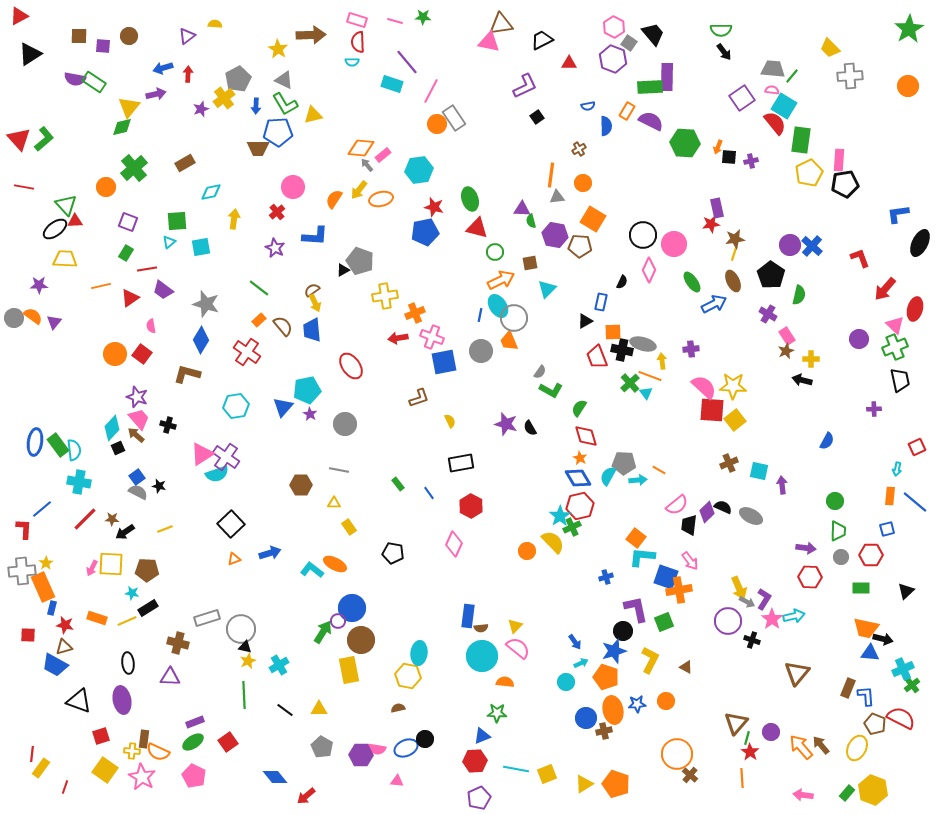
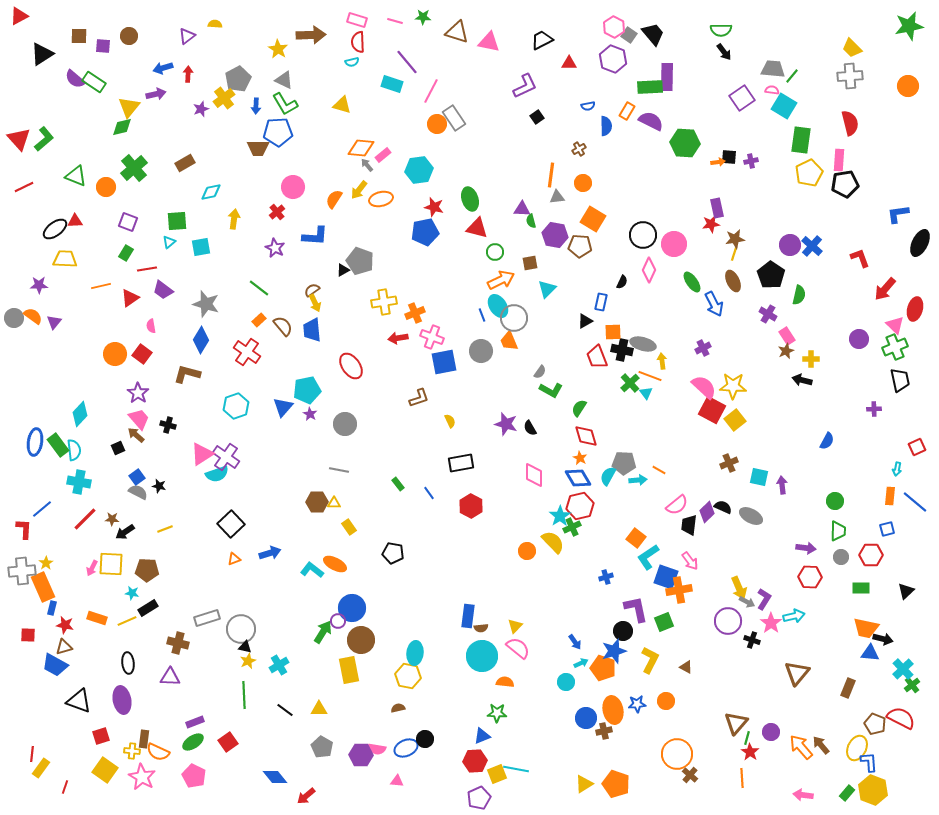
brown triangle at (501, 24): moved 44 px left, 8 px down; rotated 25 degrees clockwise
green star at (909, 29): moved 3 px up; rotated 20 degrees clockwise
gray square at (629, 43): moved 8 px up
yellow trapezoid at (830, 48): moved 22 px right
black triangle at (30, 54): moved 12 px right
cyan semicircle at (352, 62): rotated 16 degrees counterclockwise
purple semicircle at (75, 79): rotated 30 degrees clockwise
yellow triangle at (313, 115): moved 29 px right, 10 px up; rotated 30 degrees clockwise
red semicircle at (775, 123): moved 75 px right; rotated 25 degrees clockwise
orange arrow at (718, 147): moved 15 px down; rotated 120 degrees counterclockwise
red line at (24, 187): rotated 36 degrees counterclockwise
green triangle at (66, 205): moved 10 px right, 29 px up; rotated 25 degrees counterclockwise
yellow cross at (385, 296): moved 1 px left, 6 px down
blue arrow at (714, 304): rotated 90 degrees clockwise
blue line at (480, 315): moved 2 px right; rotated 32 degrees counterclockwise
purple cross at (691, 349): moved 12 px right, 1 px up; rotated 21 degrees counterclockwise
purple star at (137, 397): moved 1 px right, 4 px up; rotated 15 degrees clockwise
cyan hexagon at (236, 406): rotated 10 degrees counterclockwise
red square at (712, 410): rotated 24 degrees clockwise
cyan diamond at (112, 428): moved 32 px left, 14 px up
cyan square at (759, 471): moved 6 px down
brown hexagon at (301, 485): moved 16 px right, 17 px down
pink diamond at (454, 544): moved 80 px right, 69 px up; rotated 25 degrees counterclockwise
cyan L-shape at (642, 557): moved 6 px right; rotated 40 degrees counterclockwise
pink star at (772, 619): moved 1 px left, 4 px down
cyan ellipse at (419, 653): moved 4 px left
cyan cross at (903, 669): rotated 20 degrees counterclockwise
orange pentagon at (606, 677): moved 3 px left, 9 px up
blue L-shape at (866, 696): moved 3 px right, 66 px down
yellow square at (547, 774): moved 50 px left
